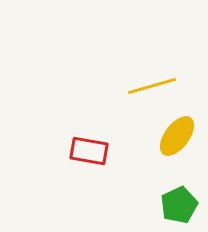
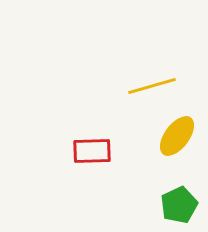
red rectangle: moved 3 px right; rotated 12 degrees counterclockwise
